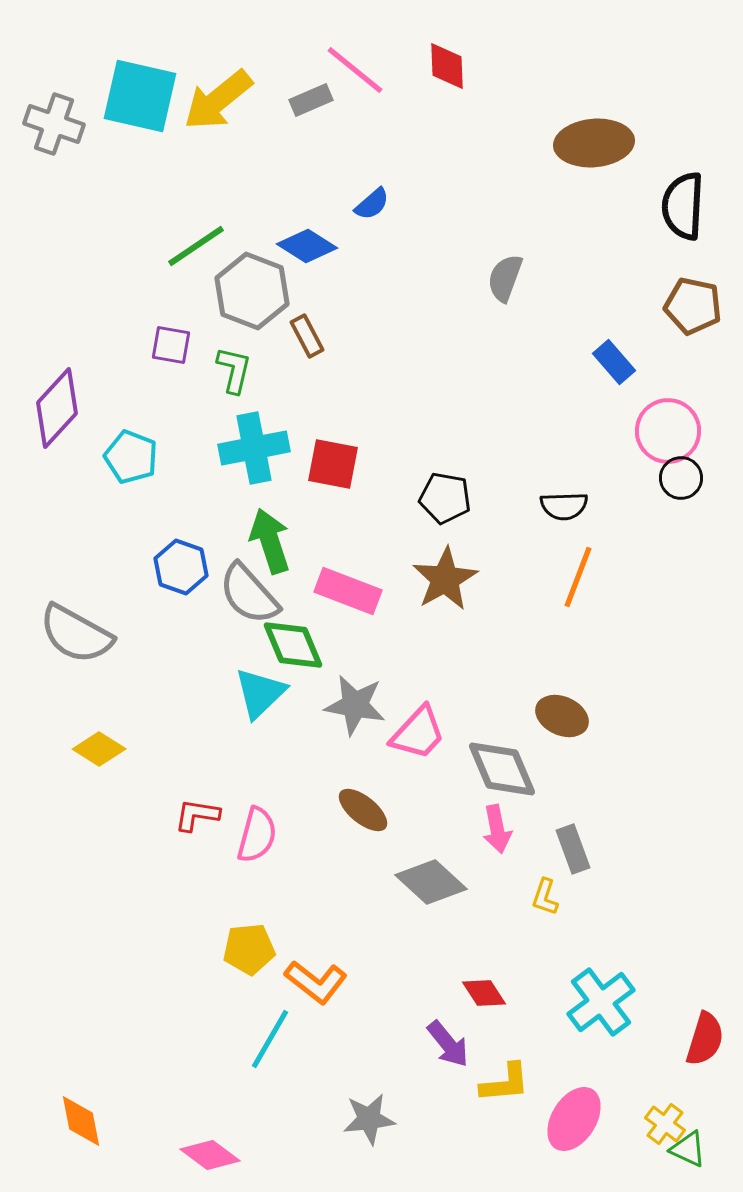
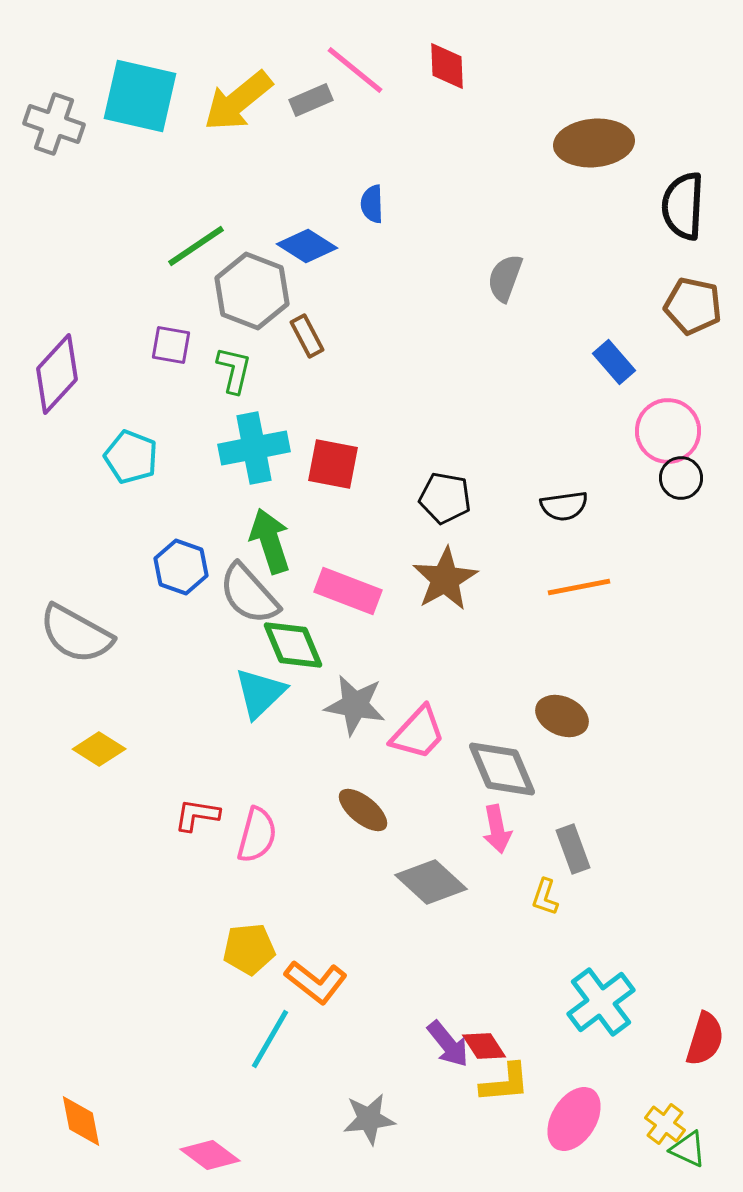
yellow arrow at (218, 100): moved 20 px right, 1 px down
blue semicircle at (372, 204): rotated 129 degrees clockwise
purple diamond at (57, 408): moved 34 px up
black semicircle at (564, 506): rotated 6 degrees counterclockwise
orange line at (578, 577): moved 1 px right, 10 px down; rotated 58 degrees clockwise
red diamond at (484, 993): moved 53 px down
